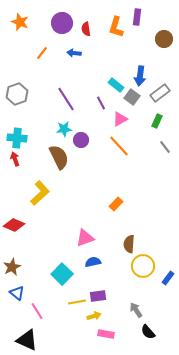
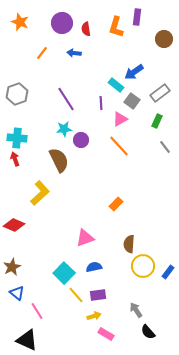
blue arrow at (140, 76): moved 6 px left, 4 px up; rotated 48 degrees clockwise
gray square at (132, 97): moved 4 px down
purple line at (101, 103): rotated 24 degrees clockwise
brown semicircle at (59, 157): moved 3 px down
blue semicircle at (93, 262): moved 1 px right, 5 px down
cyan square at (62, 274): moved 2 px right, 1 px up
blue rectangle at (168, 278): moved 6 px up
purple rectangle at (98, 296): moved 1 px up
yellow line at (77, 302): moved 1 px left, 7 px up; rotated 60 degrees clockwise
pink rectangle at (106, 334): rotated 21 degrees clockwise
